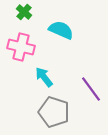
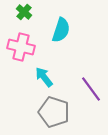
cyan semicircle: rotated 85 degrees clockwise
